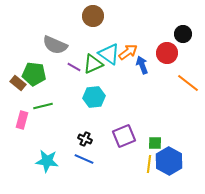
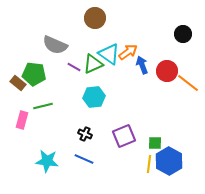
brown circle: moved 2 px right, 2 px down
red circle: moved 18 px down
black cross: moved 5 px up
